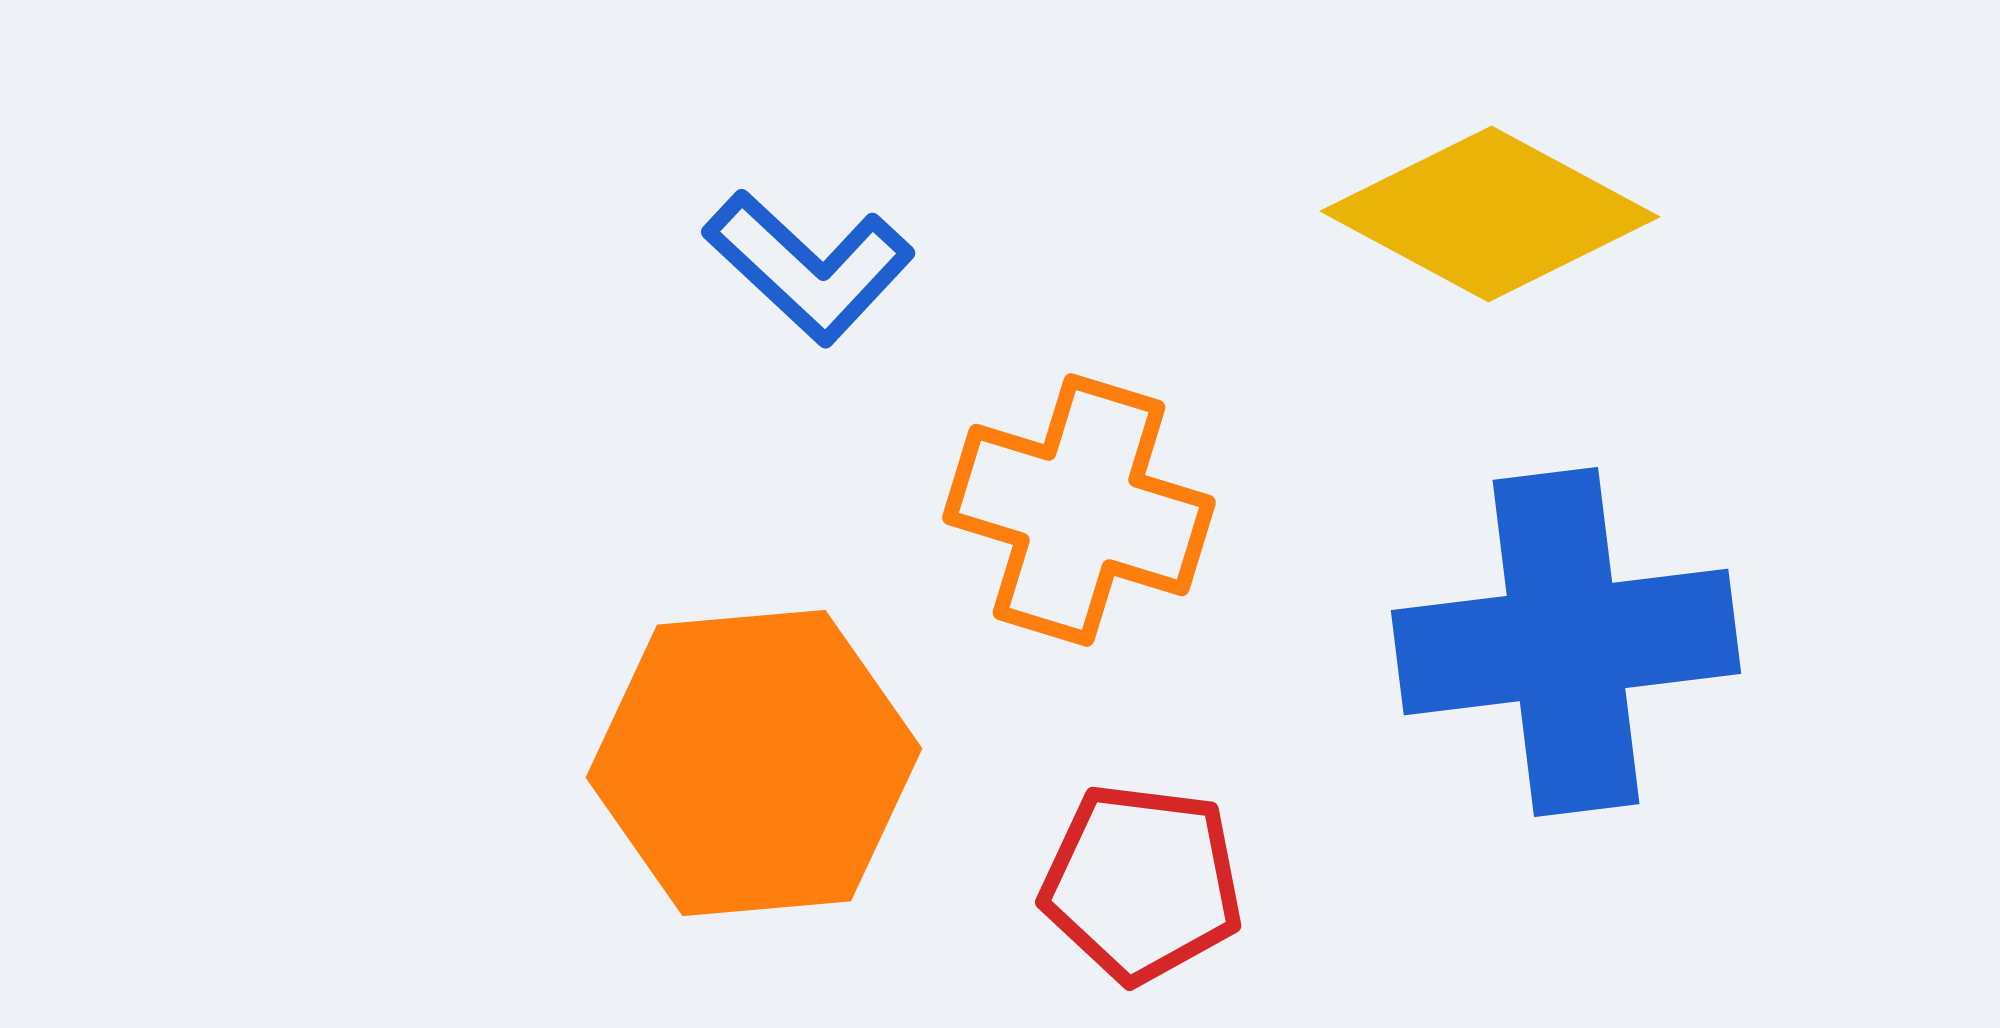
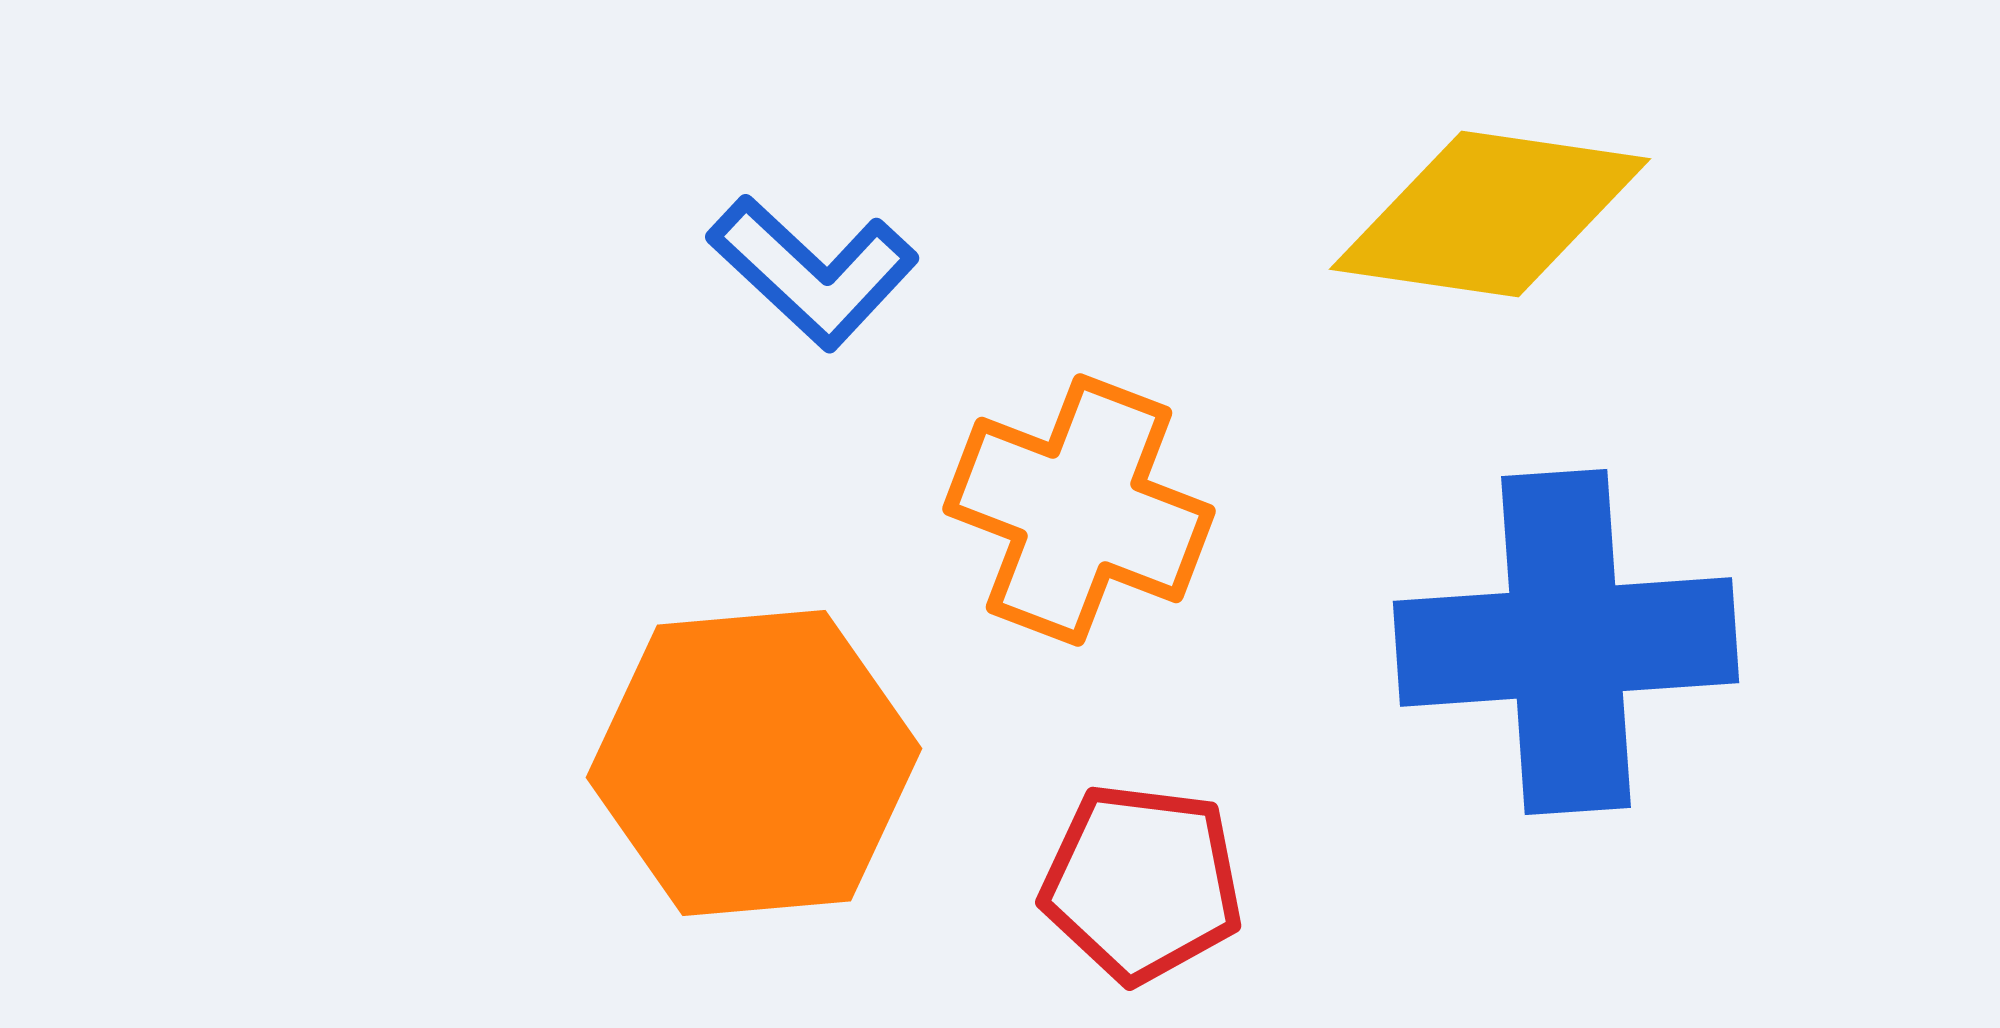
yellow diamond: rotated 20 degrees counterclockwise
blue L-shape: moved 4 px right, 5 px down
orange cross: rotated 4 degrees clockwise
blue cross: rotated 3 degrees clockwise
